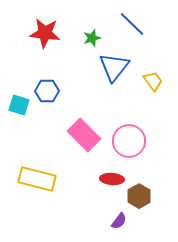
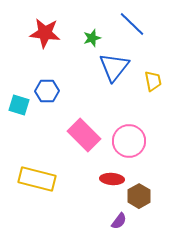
yellow trapezoid: rotated 25 degrees clockwise
